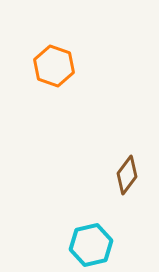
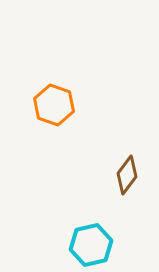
orange hexagon: moved 39 px down
